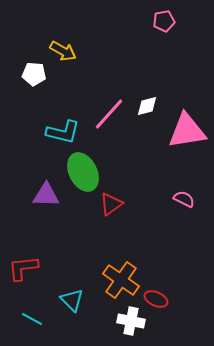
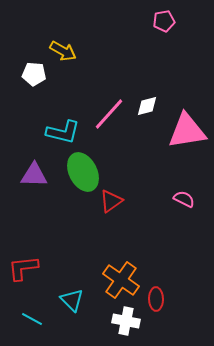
purple triangle: moved 12 px left, 20 px up
red triangle: moved 3 px up
red ellipse: rotated 65 degrees clockwise
white cross: moved 5 px left
